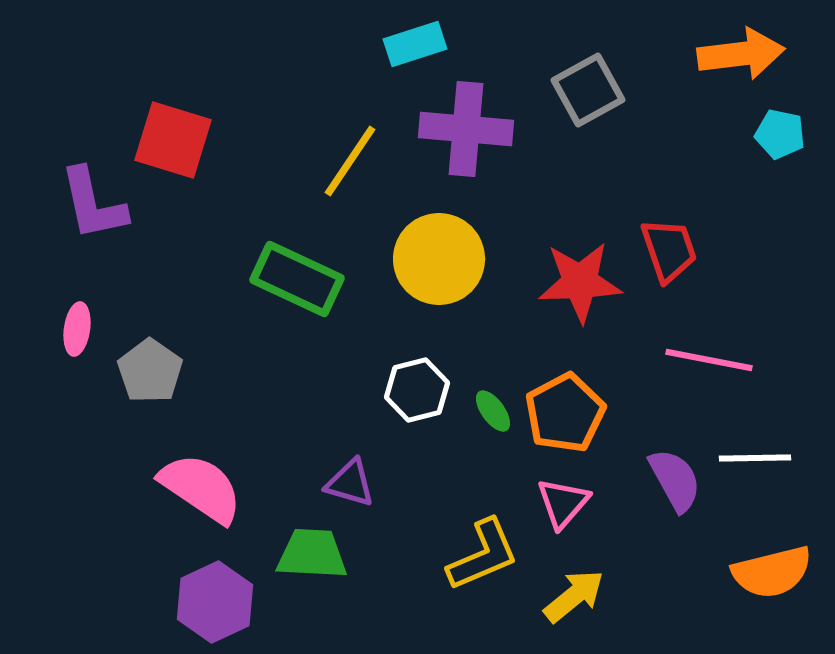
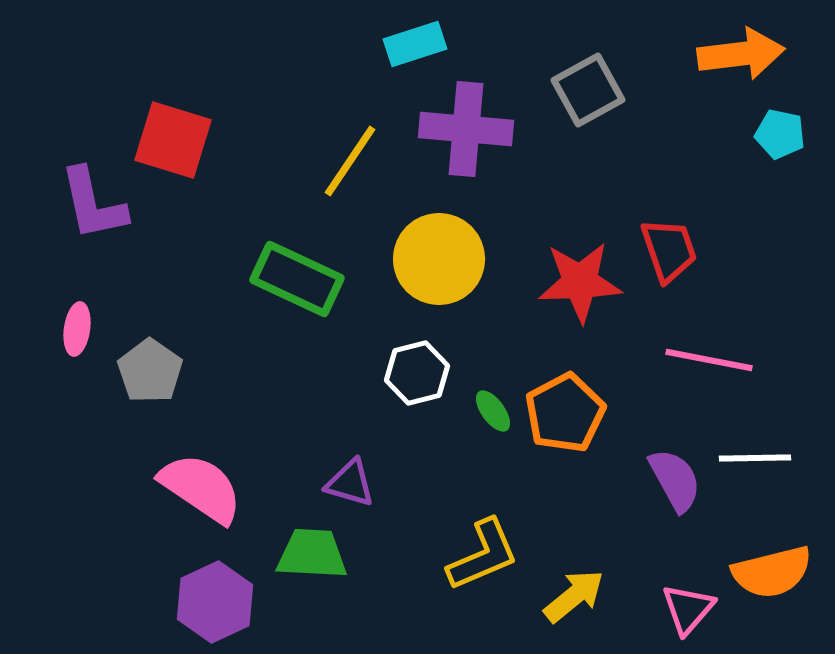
white hexagon: moved 17 px up
pink triangle: moved 125 px right, 106 px down
